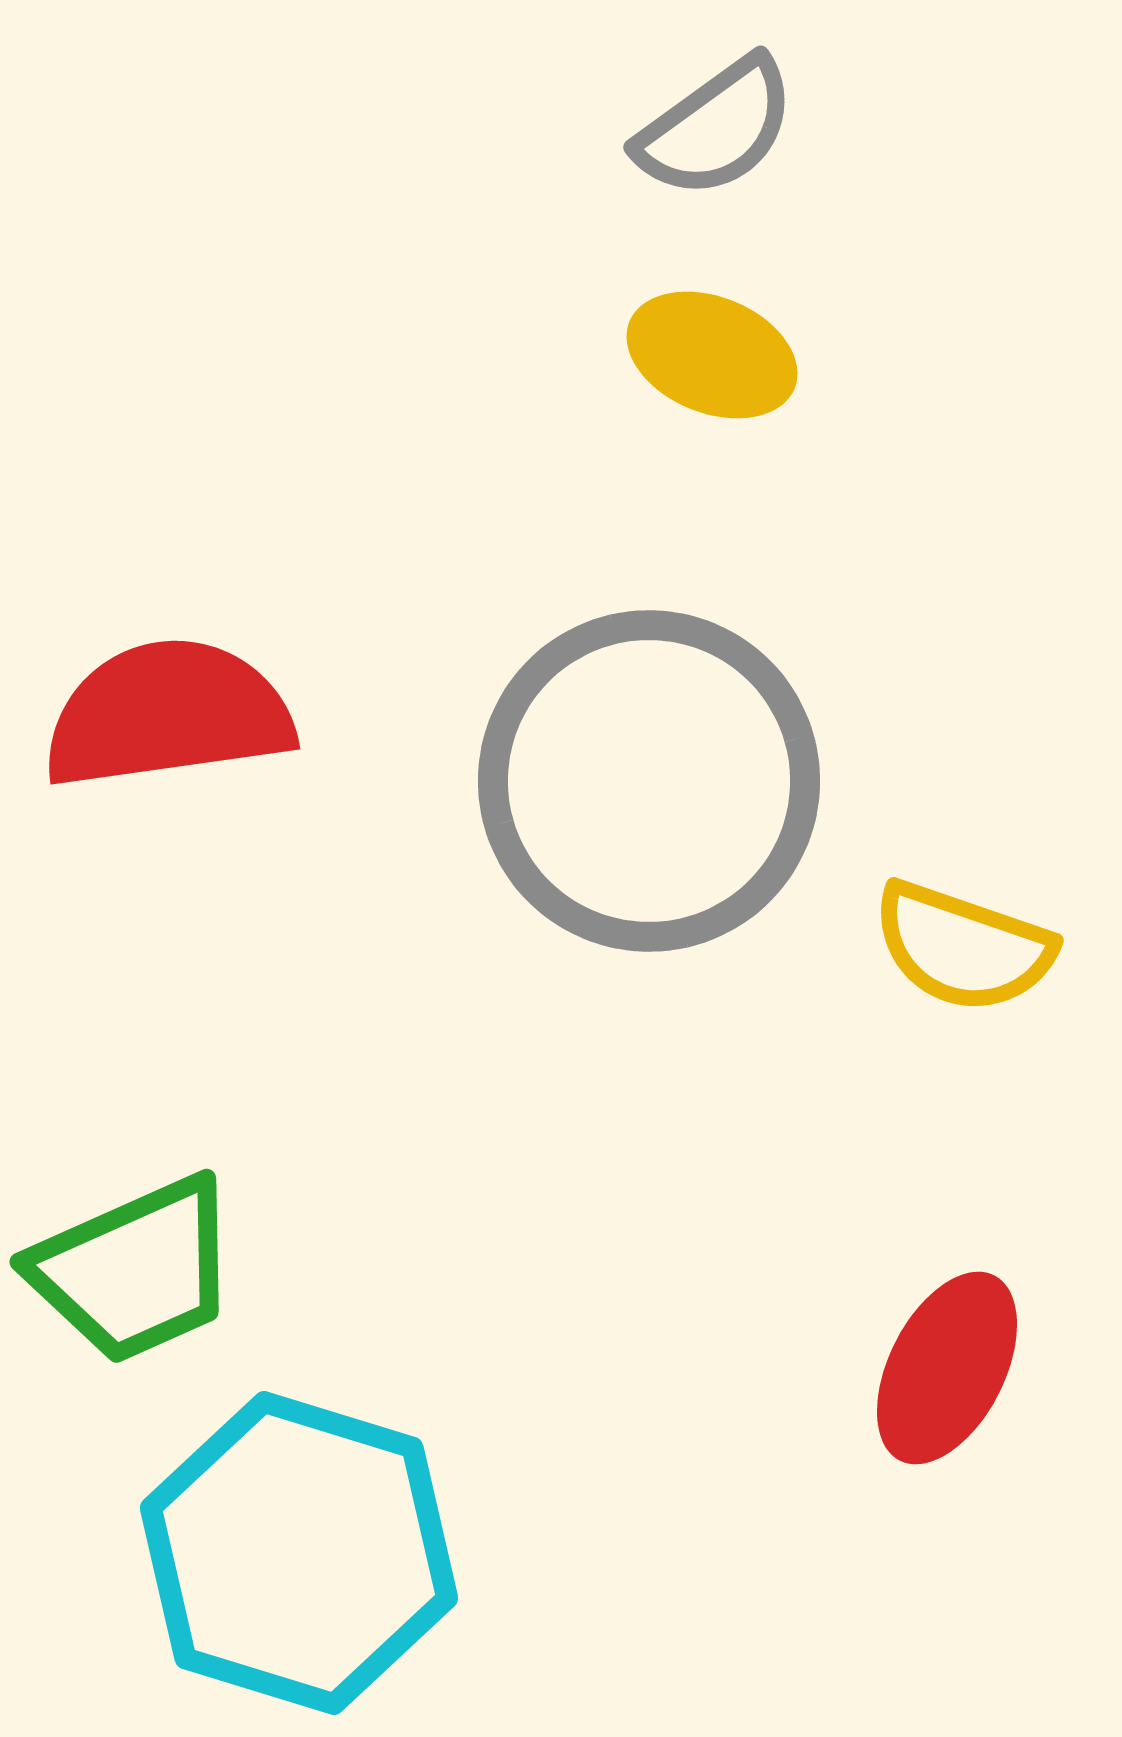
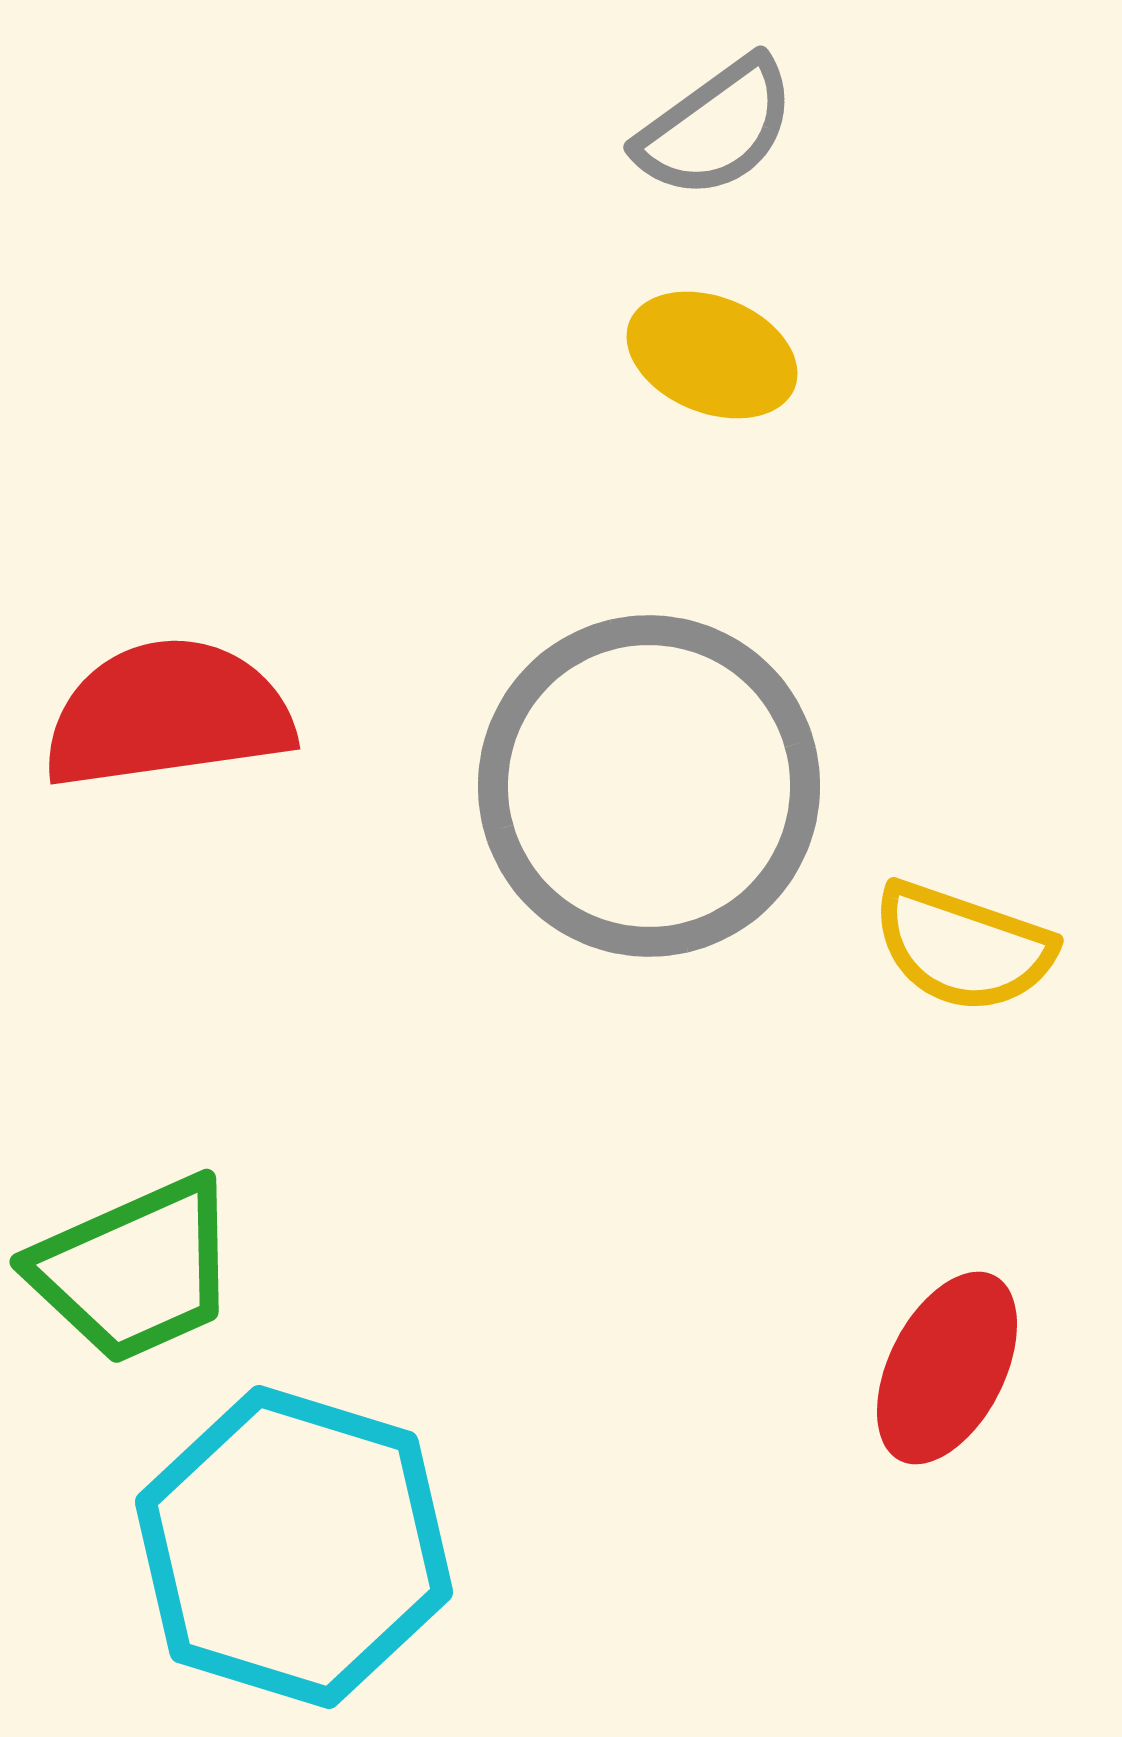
gray circle: moved 5 px down
cyan hexagon: moved 5 px left, 6 px up
